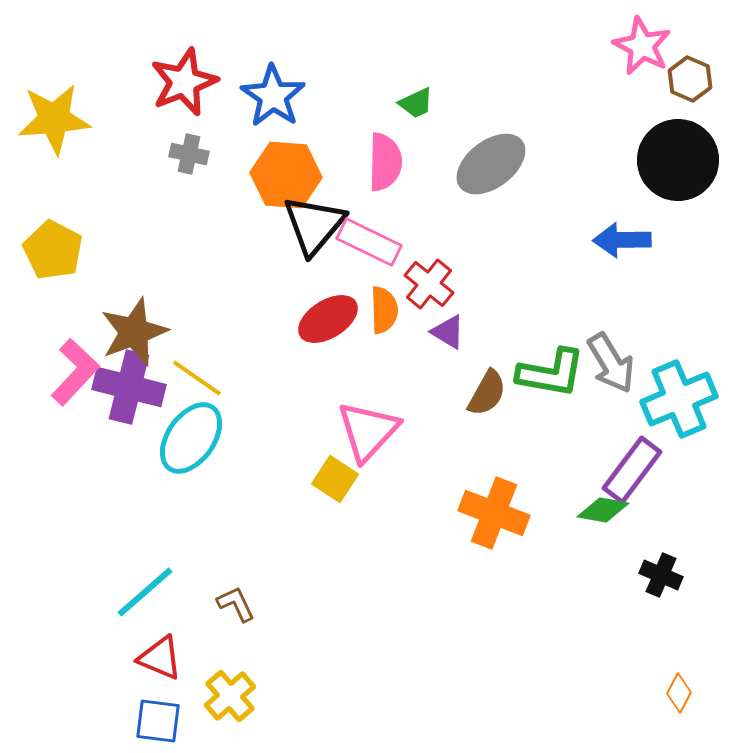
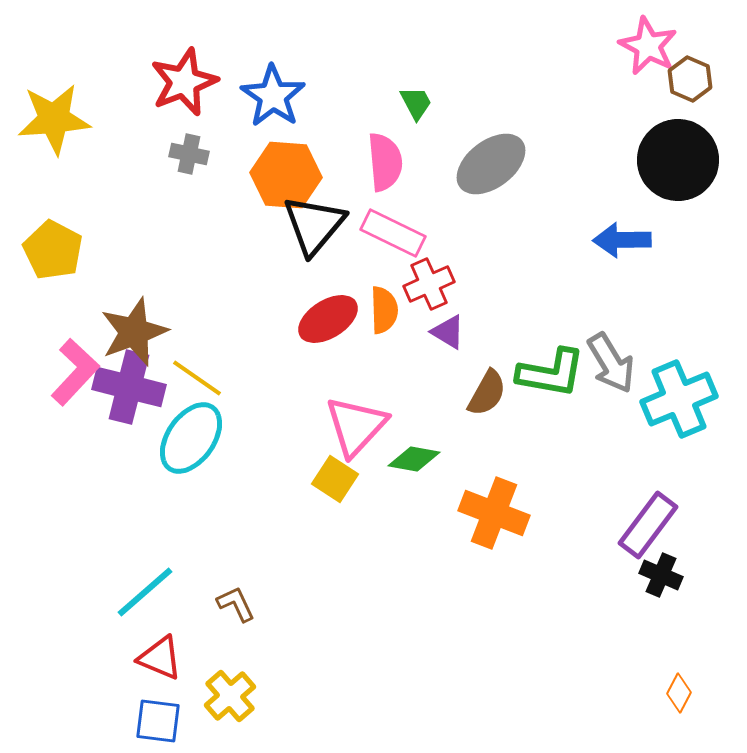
pink star: moved 6 px right
green trapezoid: rotated 93 degrees counterclockwise
pink semicircle: rotated 6 degrees counterclockwise
pink rectangle: moved 24 px right, 9 px up
red cross: rotated 27 degrees clockwise
pink triangle: moved 12 px left, 5 px up
purple rectangle: moved 16 px right, 55 px down
green diamond: moved 189 px left, 51 px up
